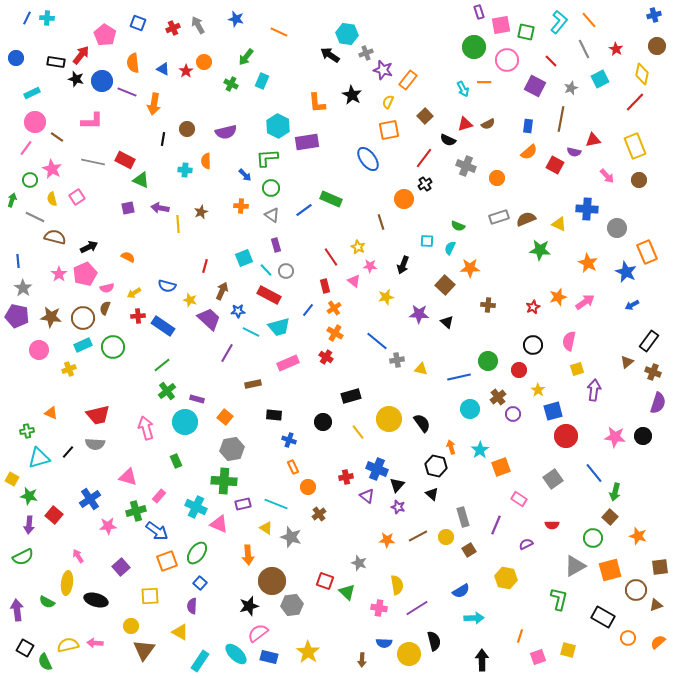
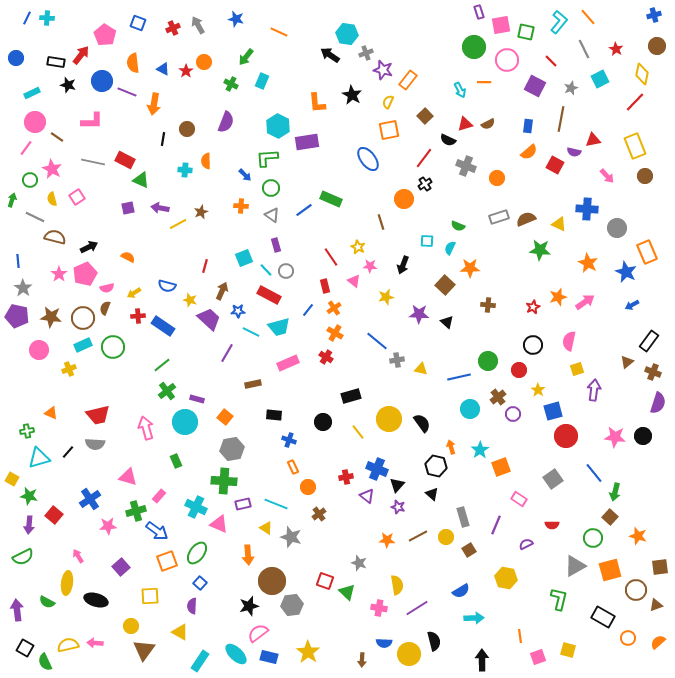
orange line at (589, 20): moved 1 px left, 3 px up
black star at (76, 79): moved 8 px left, 6 px down
cyan arrow at (463, 89): moved 3 px left, 1 px down
purple semicircle at (226, 132): moved 10 px up; rotated 55 degrees counterclockwise
brown circle at (639, 180): moved 6 px right, 4 px up
yellow line at (178, 224): rotated 66 degrees clockwise
orange line at (520, 636): rotated 24 degrees counterclockwise
